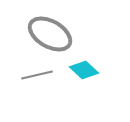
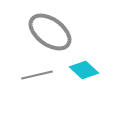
gray ellipse: moved 2 px up; rotated 6 degrees clockwise
